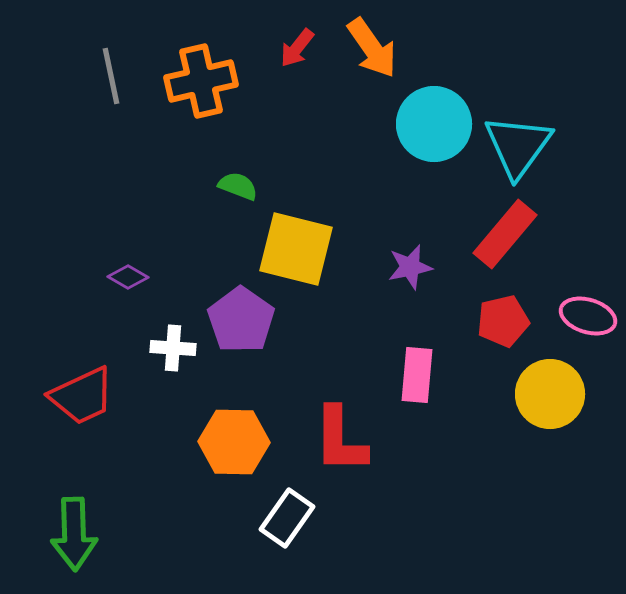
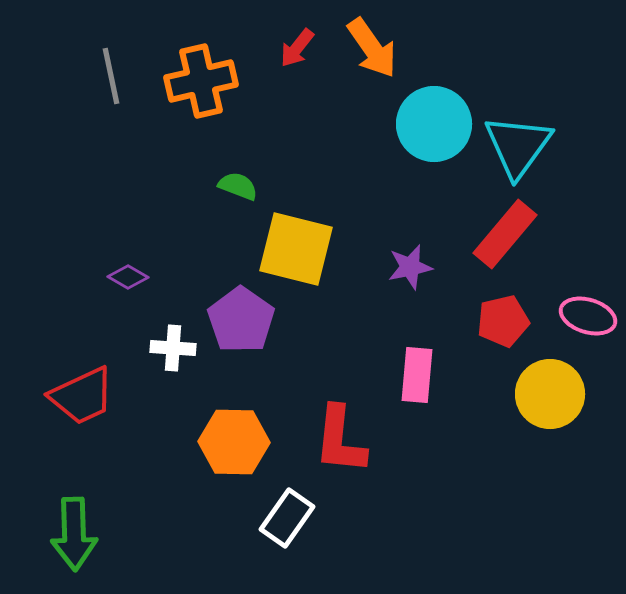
red L-shape: rotated 6 degrees clockwise
